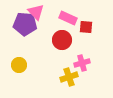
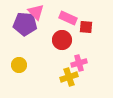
pink cross: moved 3 px left
